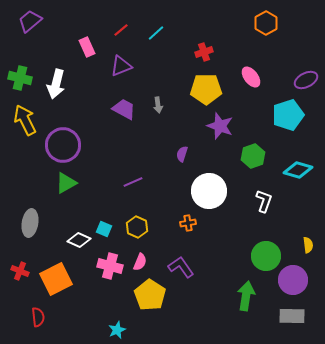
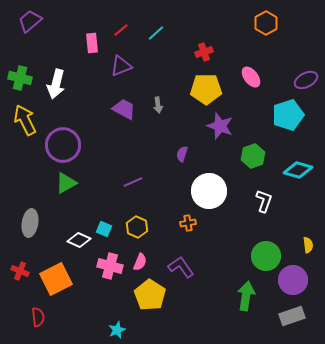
pink rectangle at (87, 47): moved 5 px right, 4 px up; rotated 18 degrees clockwise
gray rectangle at (292, 316): rotated 20 degrees counterclockwise
